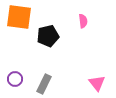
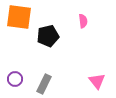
pink triangle: moved 2 px up
